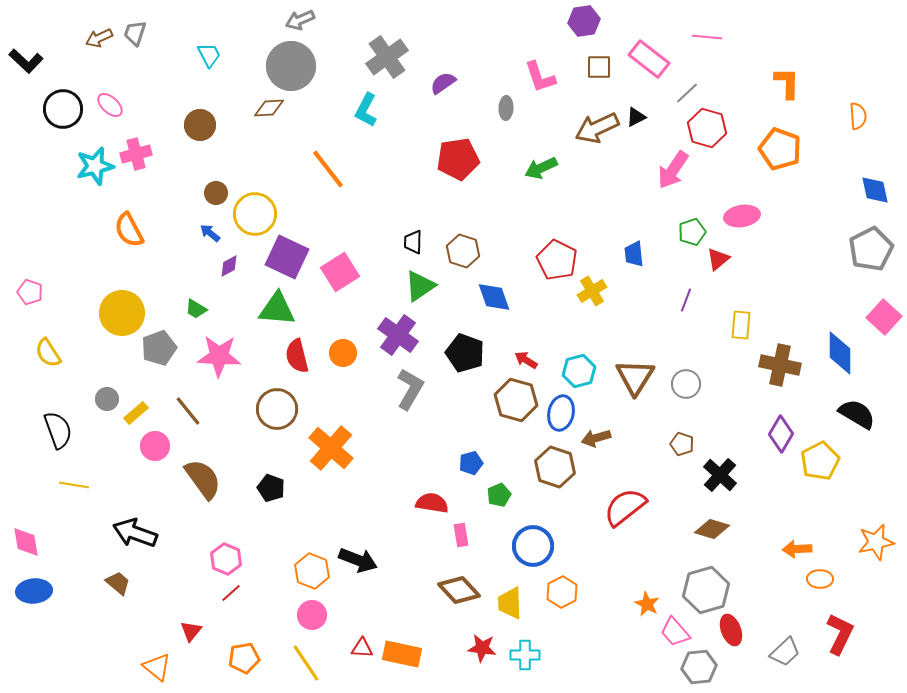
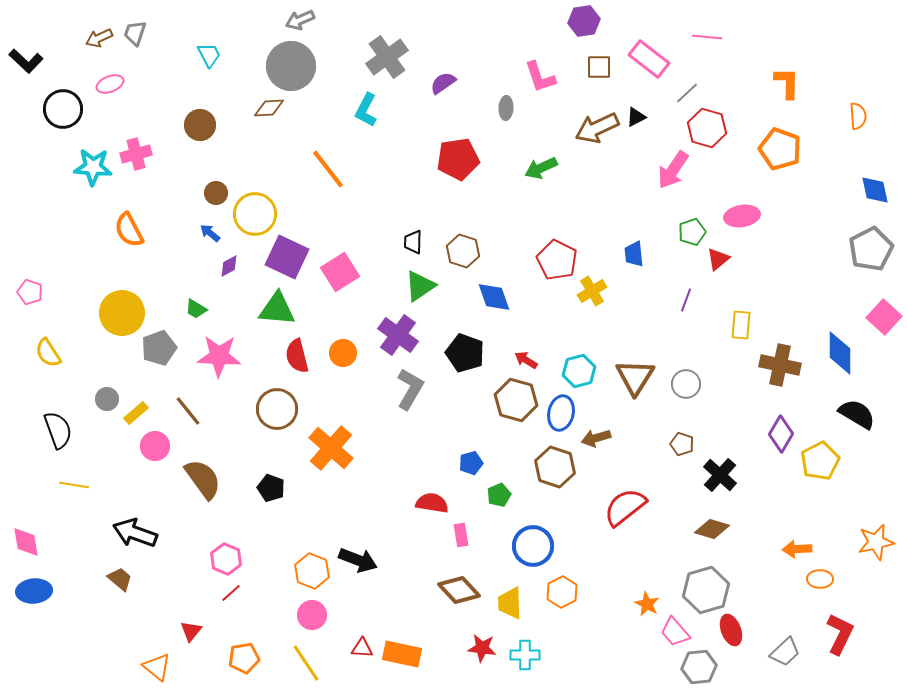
pink ellipse at (110, 105): moved 21 px up; rotated 64 degrees counterclockwise
cyan star at (95, 166): moved 2 px left, 1 px down; rotated 18 degrees clockwise
brown trapezoid at (118, 583): moved 2 px right, 4 px up
